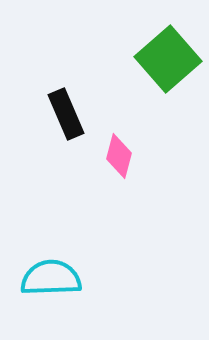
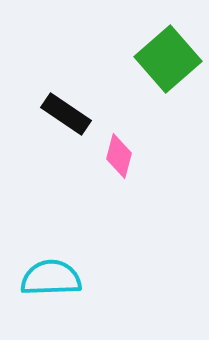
black rectangle: rotated 33 degrees counterclockwise
